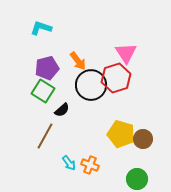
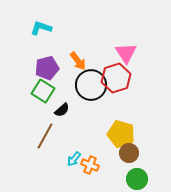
brown circle: moved 14 px left, 14 px down
cyan arrow: moved 5 px right, 4 px up; rotated 77 degrees clockwise
